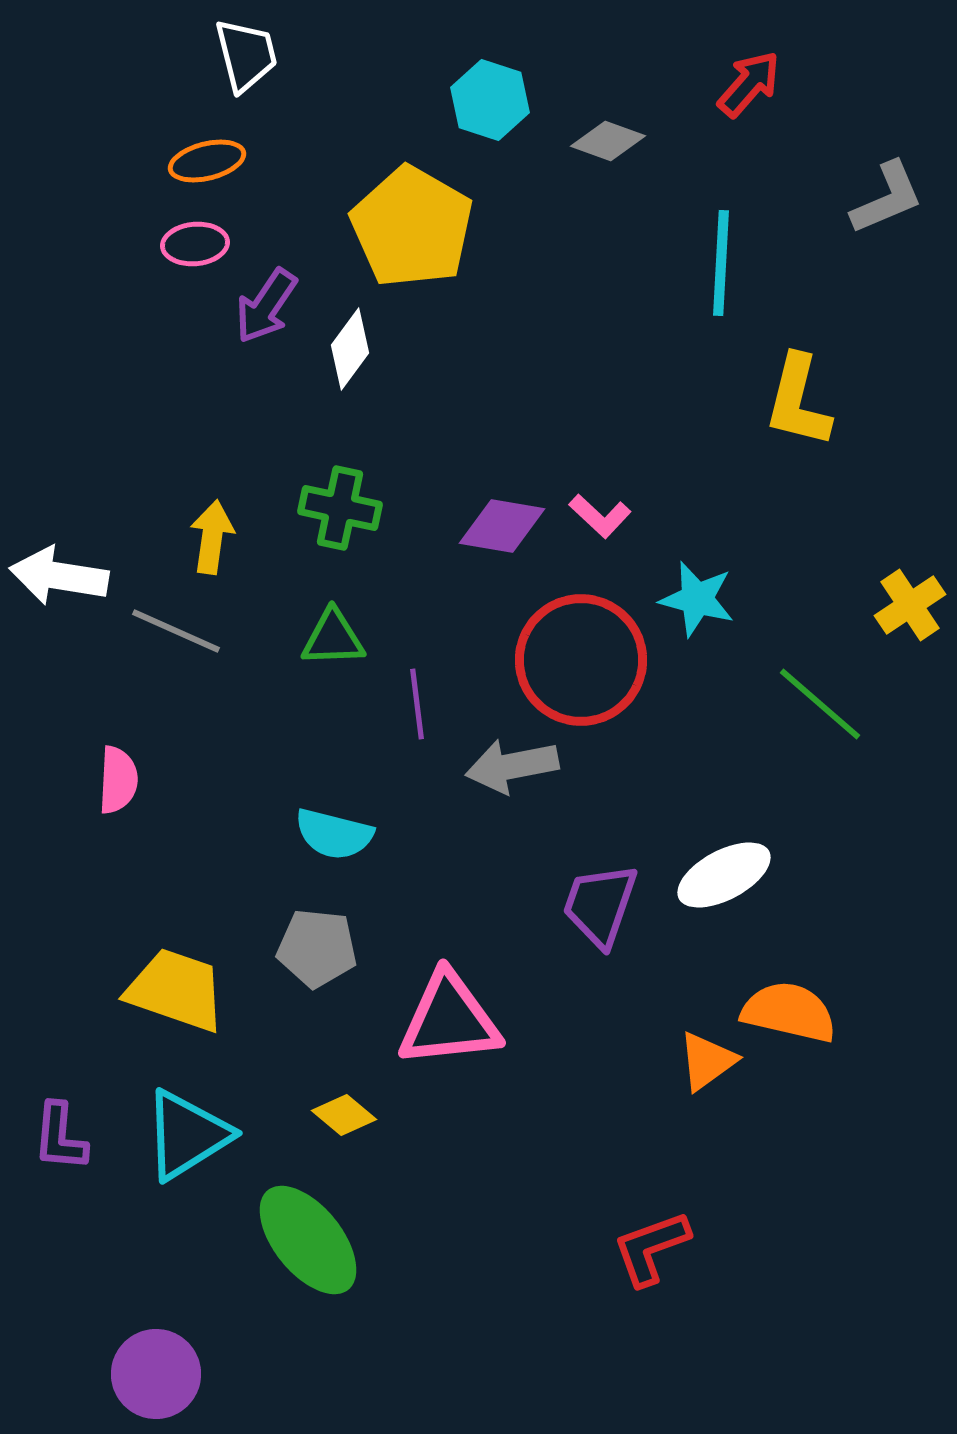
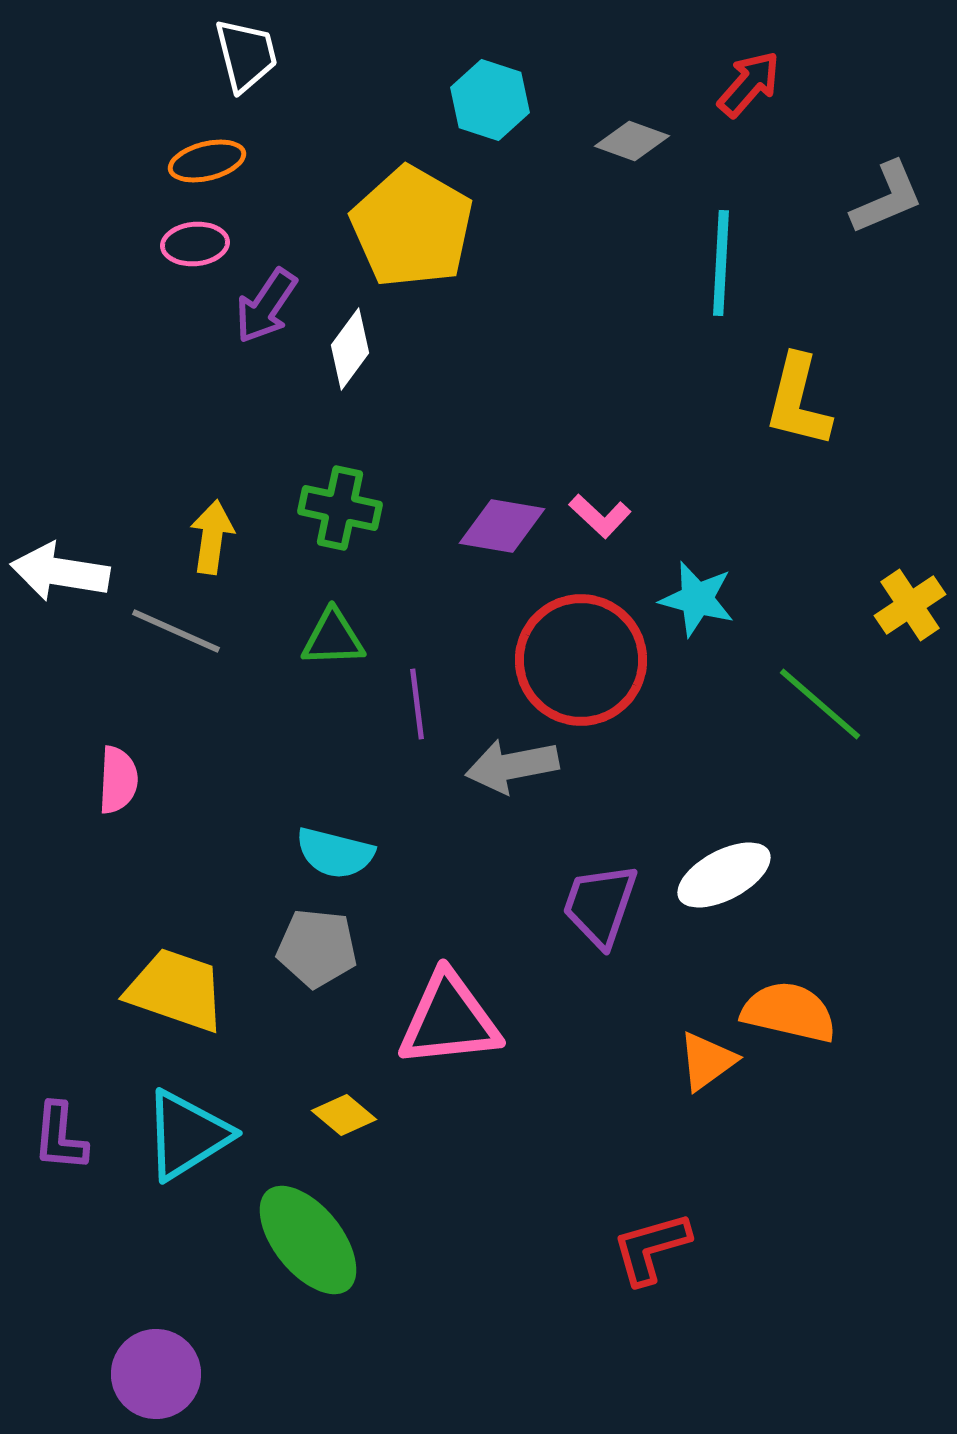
gray diamond: moved 24 px right
white arrow: moved 1 px right, 4 px up
cyan semicircle: moved 1 px right, 19 px down
red L-shape: rotated 4 degrees clockwise
